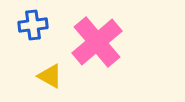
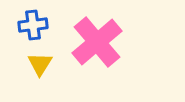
yellow triangle: moved 10 px left, 12 px up; rotated 32 degrees clockwise
